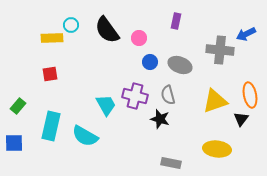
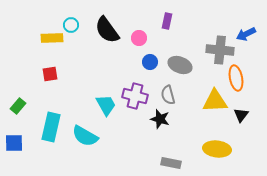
purple rectangle: moved 9 px left
orange ellipse: moved 14 px left, 17 px up
yellow triangle: rotated 16 degrees clockwise
black triangle: moved 4 px up
cyan rectangle: moved 1 px down
